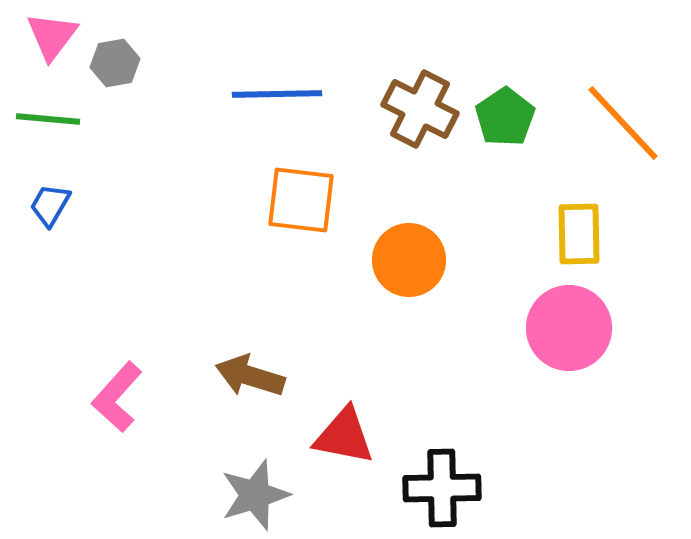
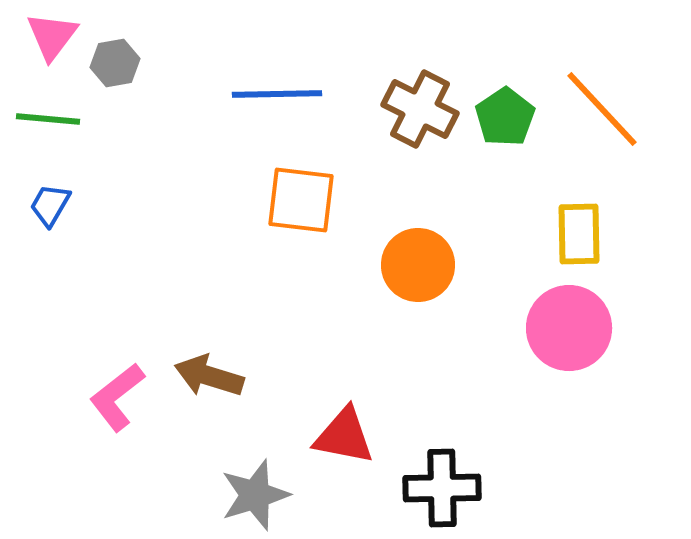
orange line: moved 21 px left, 14 px up
orange circle: moved 9 px right, 5 px down
brown arrow: moved 41 px left
pink L-shape: rotated 10 degrees clockwise
